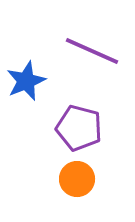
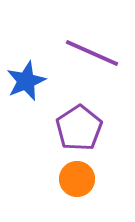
purple line: moved 2 px down
purple pentagon: rotated 24 degrees clockwise
